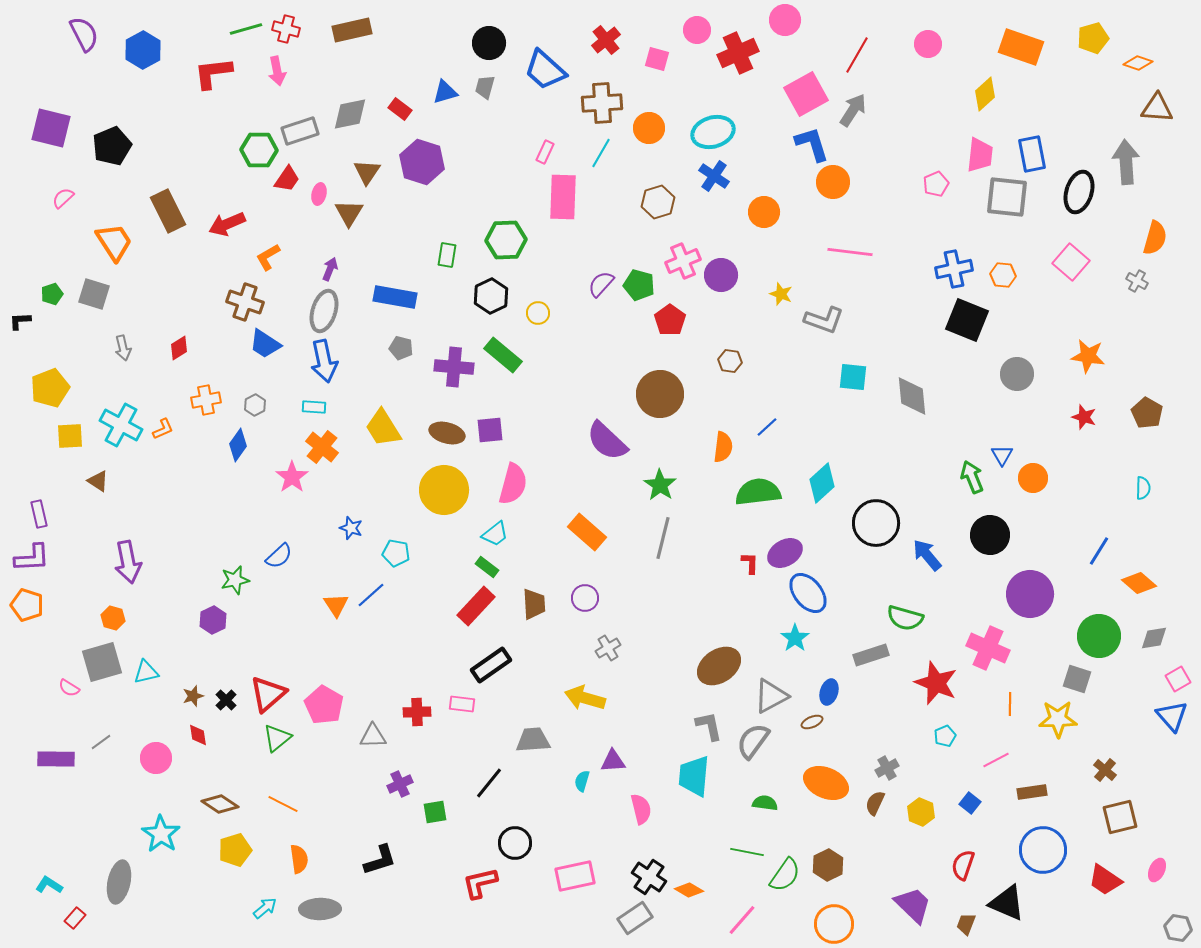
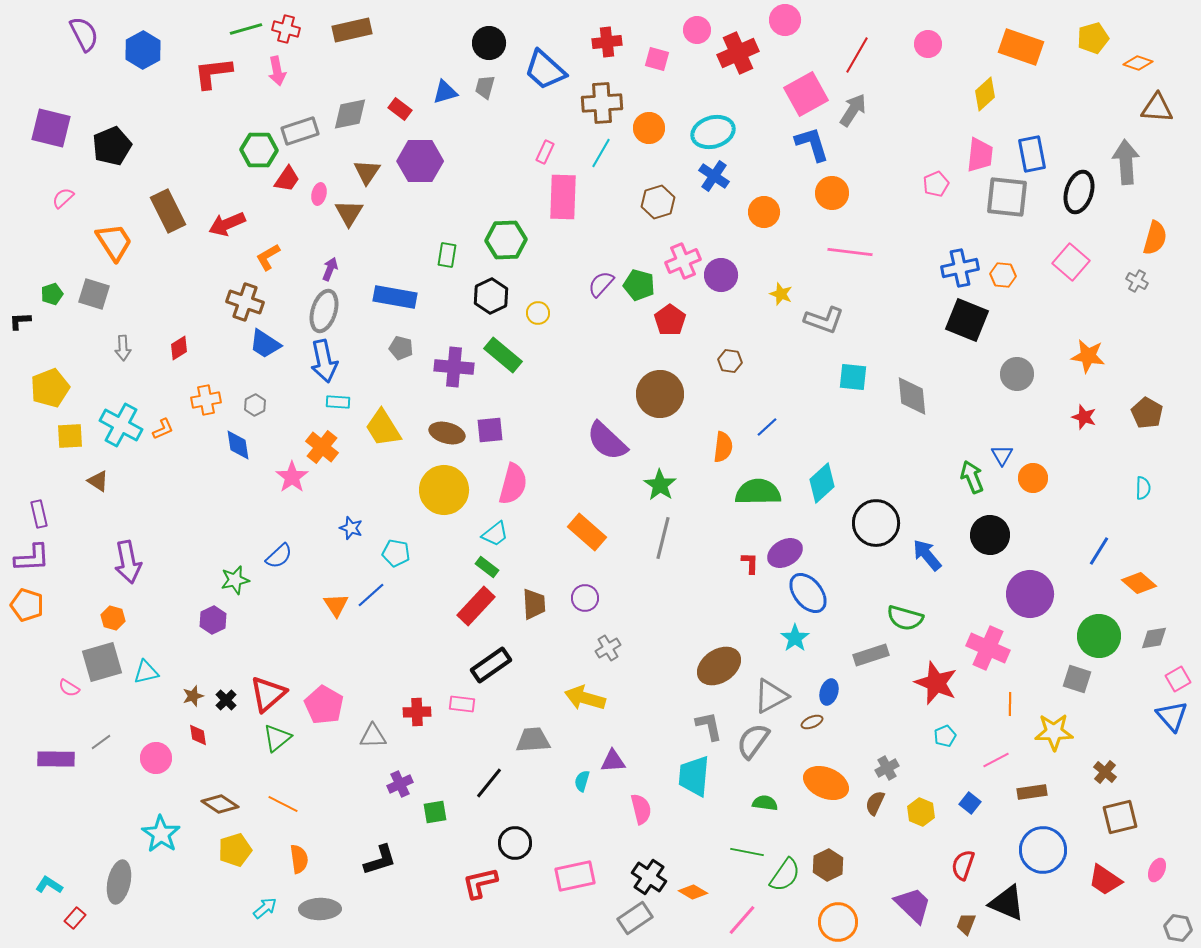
red cross at (606, 40): moved 1 px right, 2 px down; rotated 32 degrees clockwise
purple hexagon at (422, 162): moved 2 px left, 1 px up; rotated 18 degrees counterclockwise
orange circle at (833, 182): moved 1 px left, 11 px down
blue cross at (954, 269): moved 6 px right, 1 px up
gray arrow at (123, 348): rotated 10 degrees clockwise
cyan rectangle at (314, 407): moved 24 px right, 5 px up
blue diamond at (238, 445): rotated 44 degrees counterclockwise
green semicircle at (758, 492): rotated 6 degrees clockwise
yellow star at (1058, 719): moved 4 px left, 13 px down
brown cross at (1105, 770): moved 2 px down
orange diamond at (689, 890): moved 4 px right, 2 px down
orange circle at (834, 924): moved 4 px right, 2 px up
